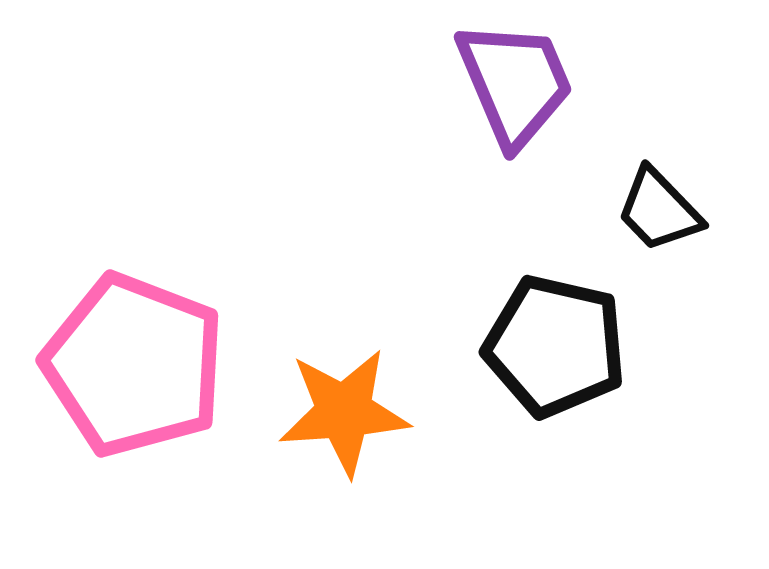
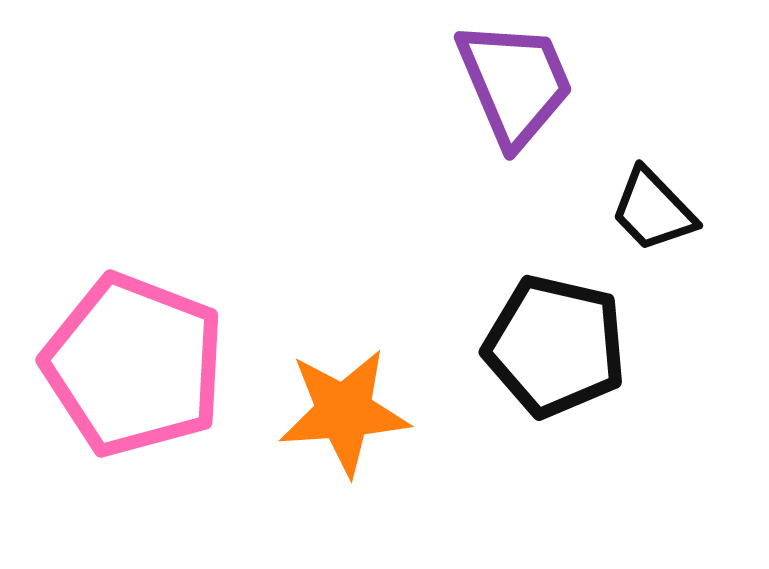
black trapezoid: moved 6 px left
